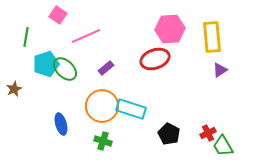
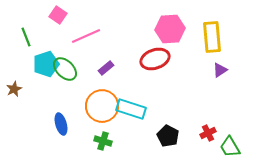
green line: rotated 30 degrees counterclockwise
black pentagon: moved 1 px left, 2 px down
green trapezoid: moved 7 px right, 1 px down
